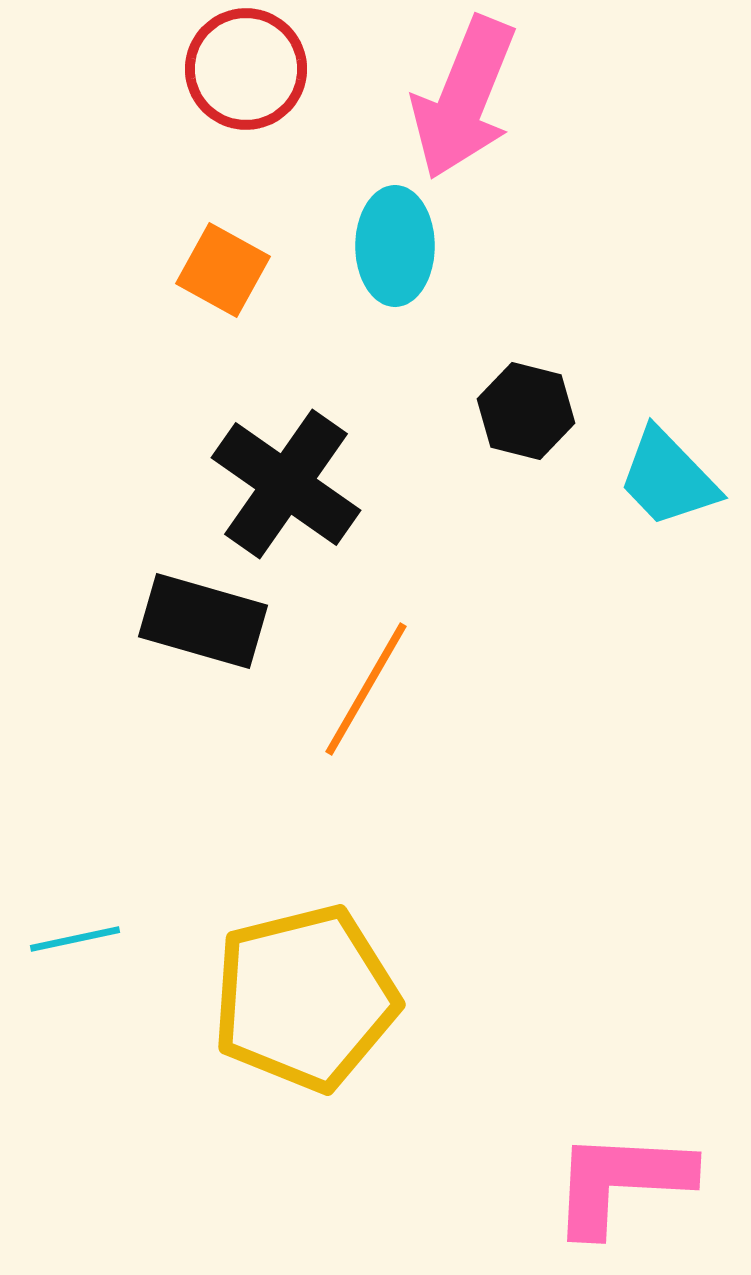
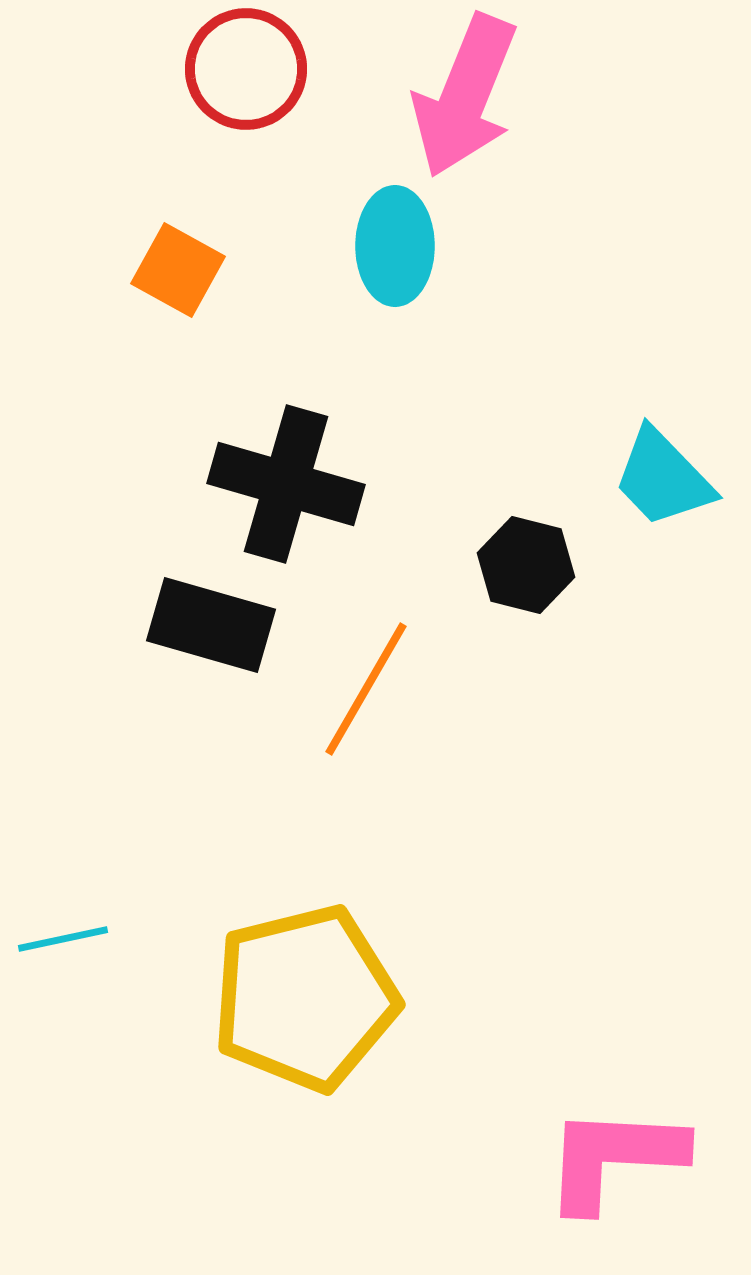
pink arrow: moved 1 px right, 2 px up
orange square: moved 45 px left
black hexagon: moved 154 px down
cyan trapezoid: moved 5 px left
black cross: rotated 19 degrees counterclockwise
black rectangle: moved 8 px right, 4 px down
cyan line: moved 12 px left
pink L-shape: moved 7 px left, 24 px up
